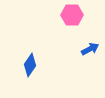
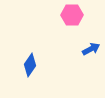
blue arrow: moved 1 px right
